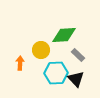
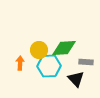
green diamond: moved 13 px down
yellow circle: moved 2 px left
gray rectangle: moved 8 px right, 7 px down; rotated 40 degrees counterclockwise
cyan hexagon: moved 7 px left, 7 px up
